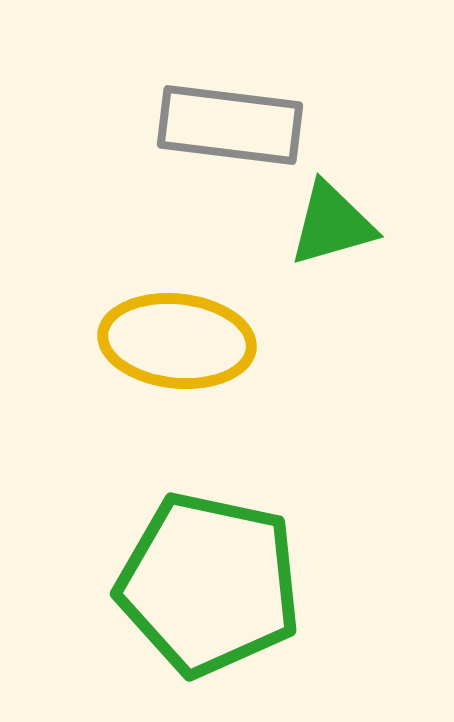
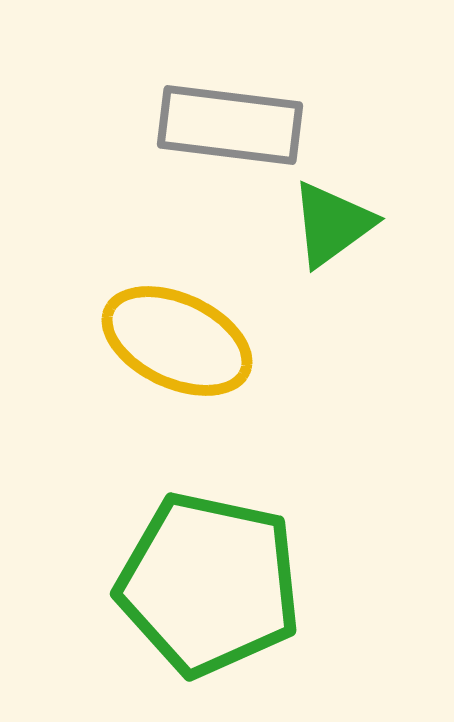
green triangle: rotated 20 degrees counterclockwise
yellow ellipse: rotated 19 degrees clockwise
